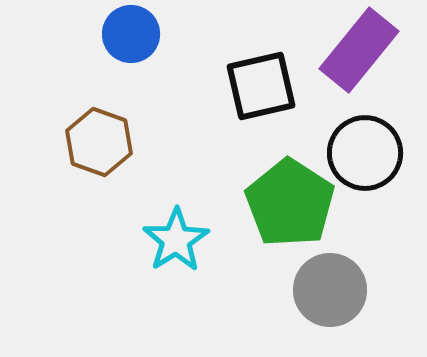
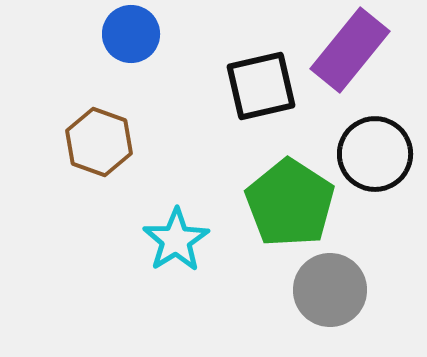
purple rectangle: moved 9 px left
black circle: moved 10 px right, 1 px down
